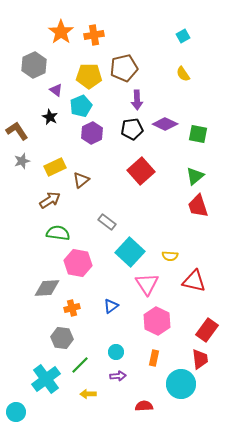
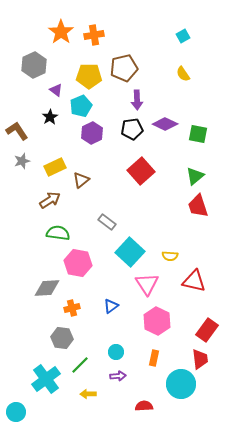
black star at (50, 117): rotated 14 degrees clockwise
